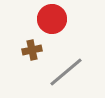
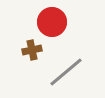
red circle: moved 3 px down
